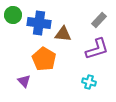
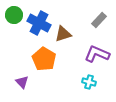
green circle: moved 1 px right
blue cross: rotated 20 degrees clockwise
brown triangle: rotated 24 degrees counterclockwise
purple L-shape: moved 5 px down; rotated 140 degrees counterclockwise
purple triangle: moved 2 px left, 1 px down
